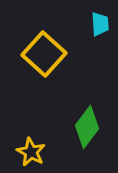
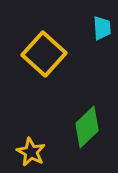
cyan trapezoid: moved 2 px right, 4 px down
green diamond: rotated 9 degrees clockwise
